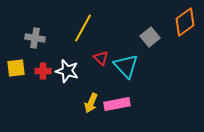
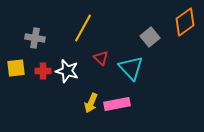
cyan triangle: moved 5 px right, 2 px down
